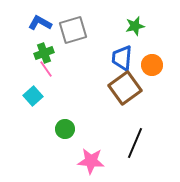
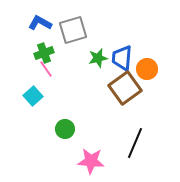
green star: moved 37 px left, 32 px down
orange circle: moved 5 px left, 4 px down
